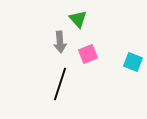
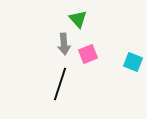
gray arrow: moved 4 px right, 2 px down
